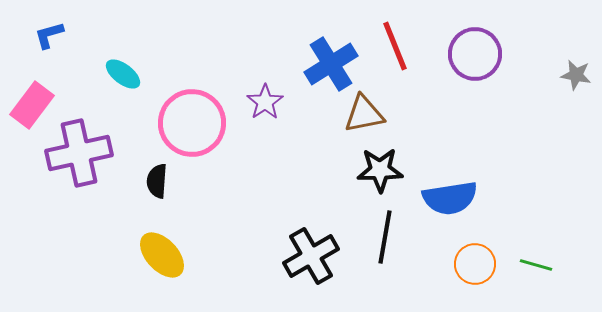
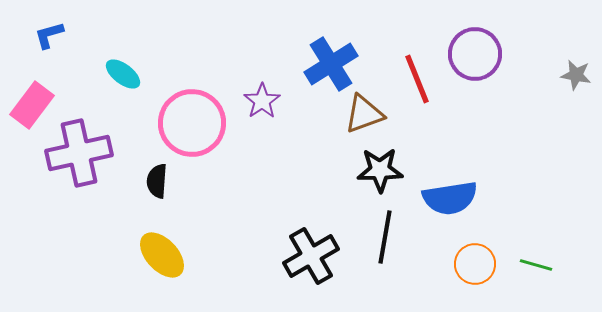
red line: moved 22 px right, 33 px down
purple star: moved 3 px left, 1 px up
brown triangle: rotated 9 degrees counterclockwise
